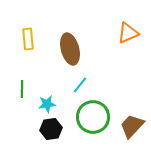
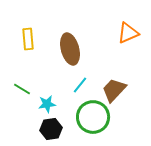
green line: rotated 60 degrees counterclockwise
brown trapezoid: moved 18 px left, 36 px up
